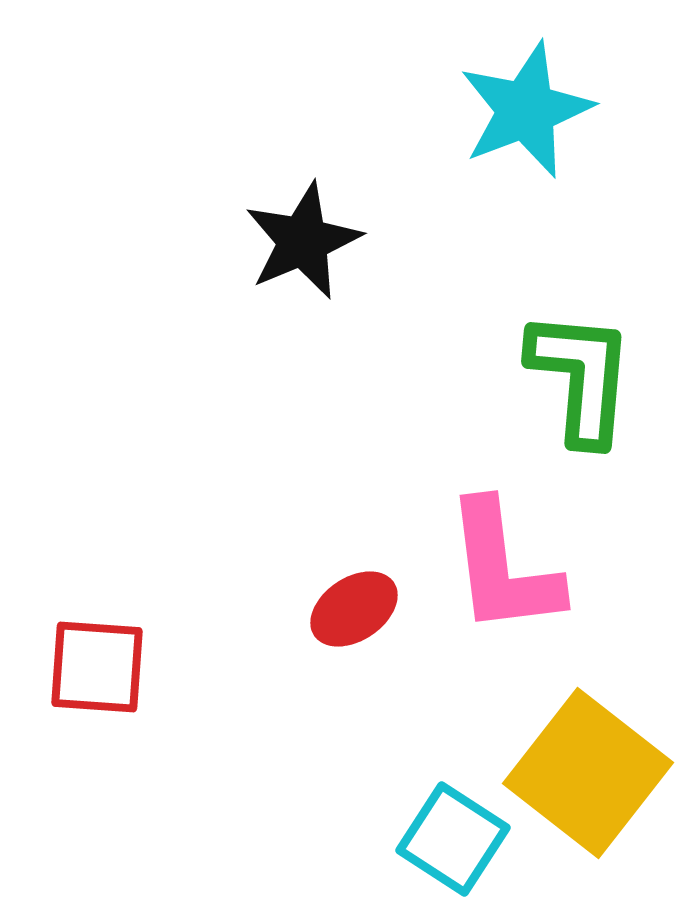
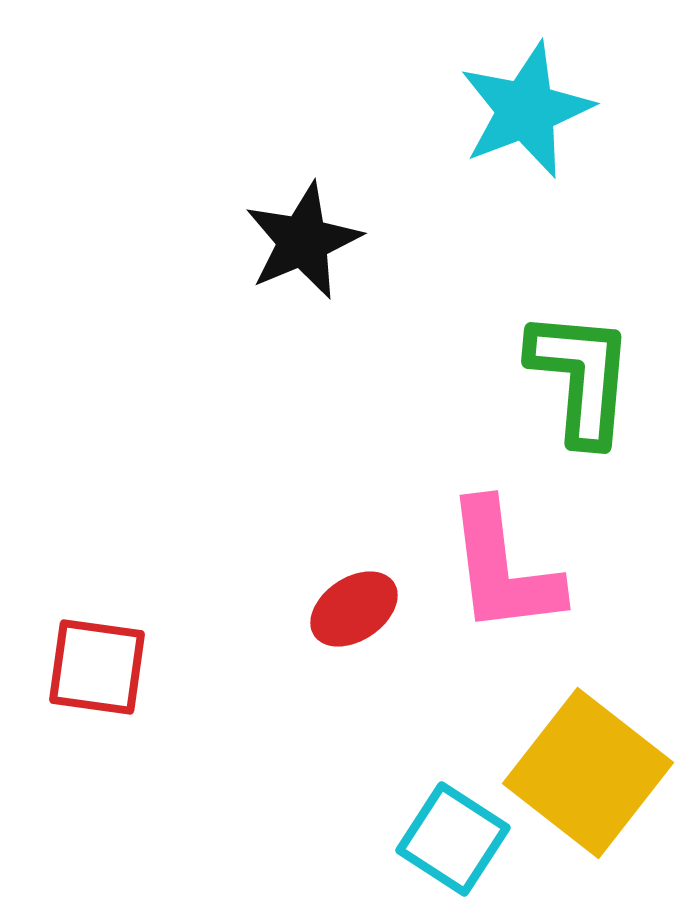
red square: rotated 4 degrees clockwise
